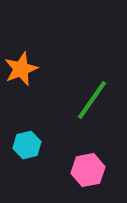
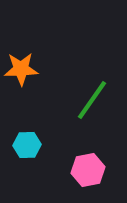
orange star: rotated 20 degrees clockwise
cyan hexagon: rotated 12 degrees clockwise
